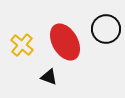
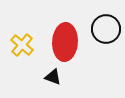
red ellipse: rotated 33 degrees clockwise
black triangle: moved 4 px right
